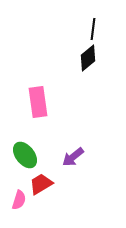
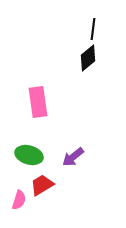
green ellipse: moved 4 px right; rotated 36 degrees counterclockwise
red trapezoid: moved 1 px right, 1 px down
